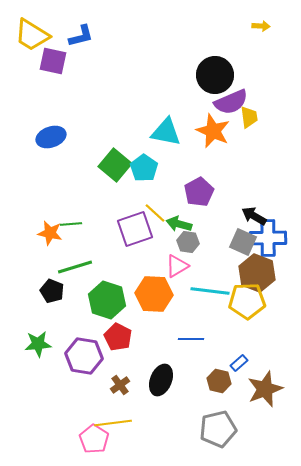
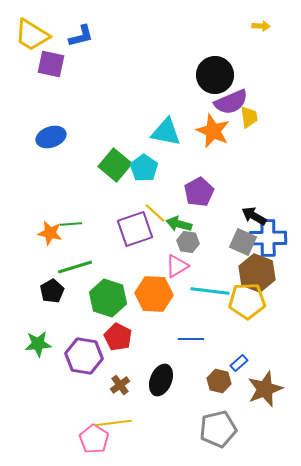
purple square at (53, 61): moved 2 px left, 3 px down
black pentagon at (52, 291): rotated 20 degrees clockwise
green hexagon at (107, 300): moved 1 px right, 2 px up
